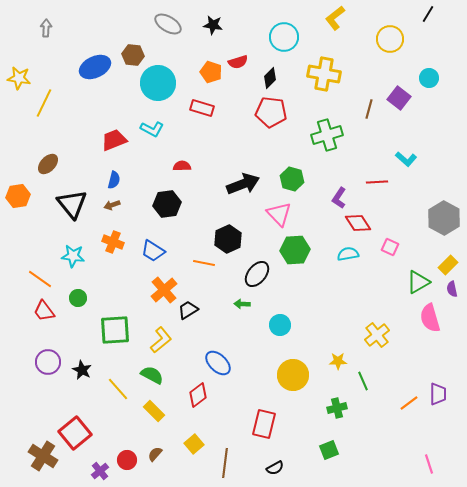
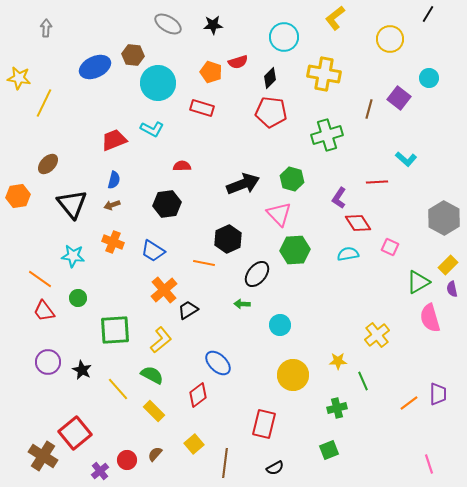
black star at (213, 25): rotated 12 degrees counterclockwise
